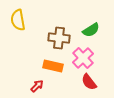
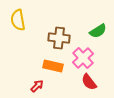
green semicircle: moved 7 px right, 1 px down
